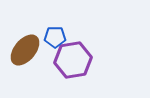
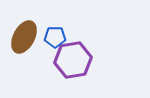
brown ellipse: moved 1 px left, 13 px up; rotated 12 degrees counterclockwise
